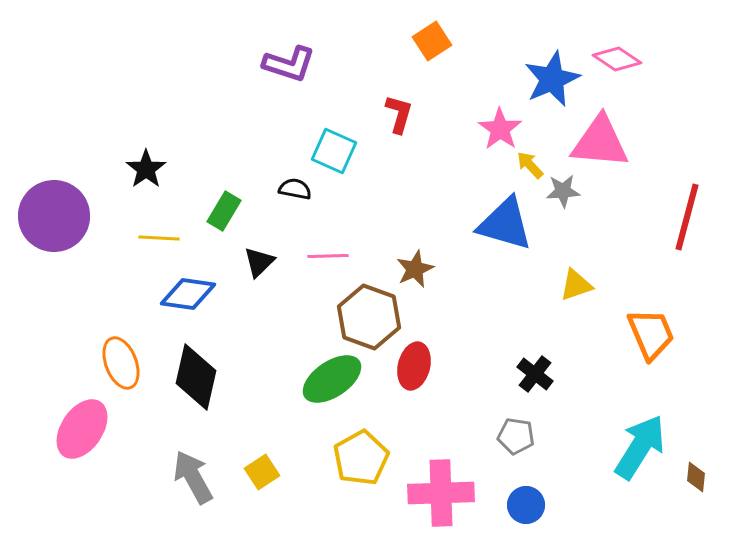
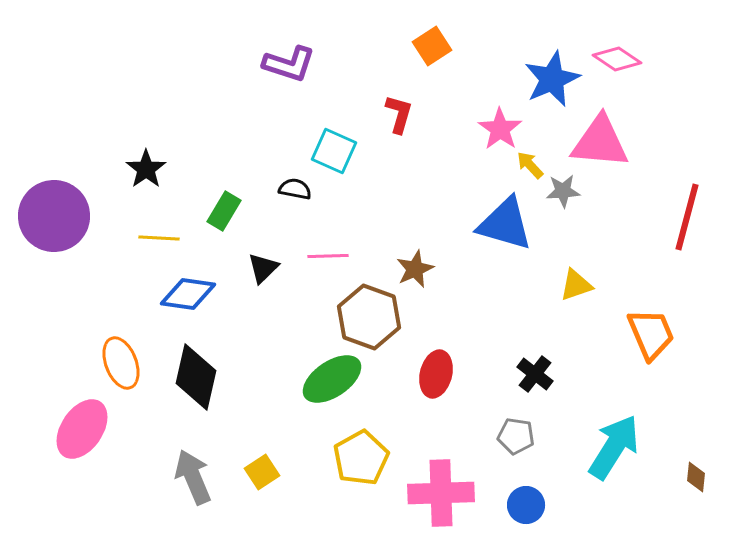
orange square: moved 5 px down
black triangle: moved 4 px right, 6 px down
red ellipse: moved 22 px right, 8 px down
cyan arrow: moved 26 px left
gray arrow: rotated 6 degrees clockwise
